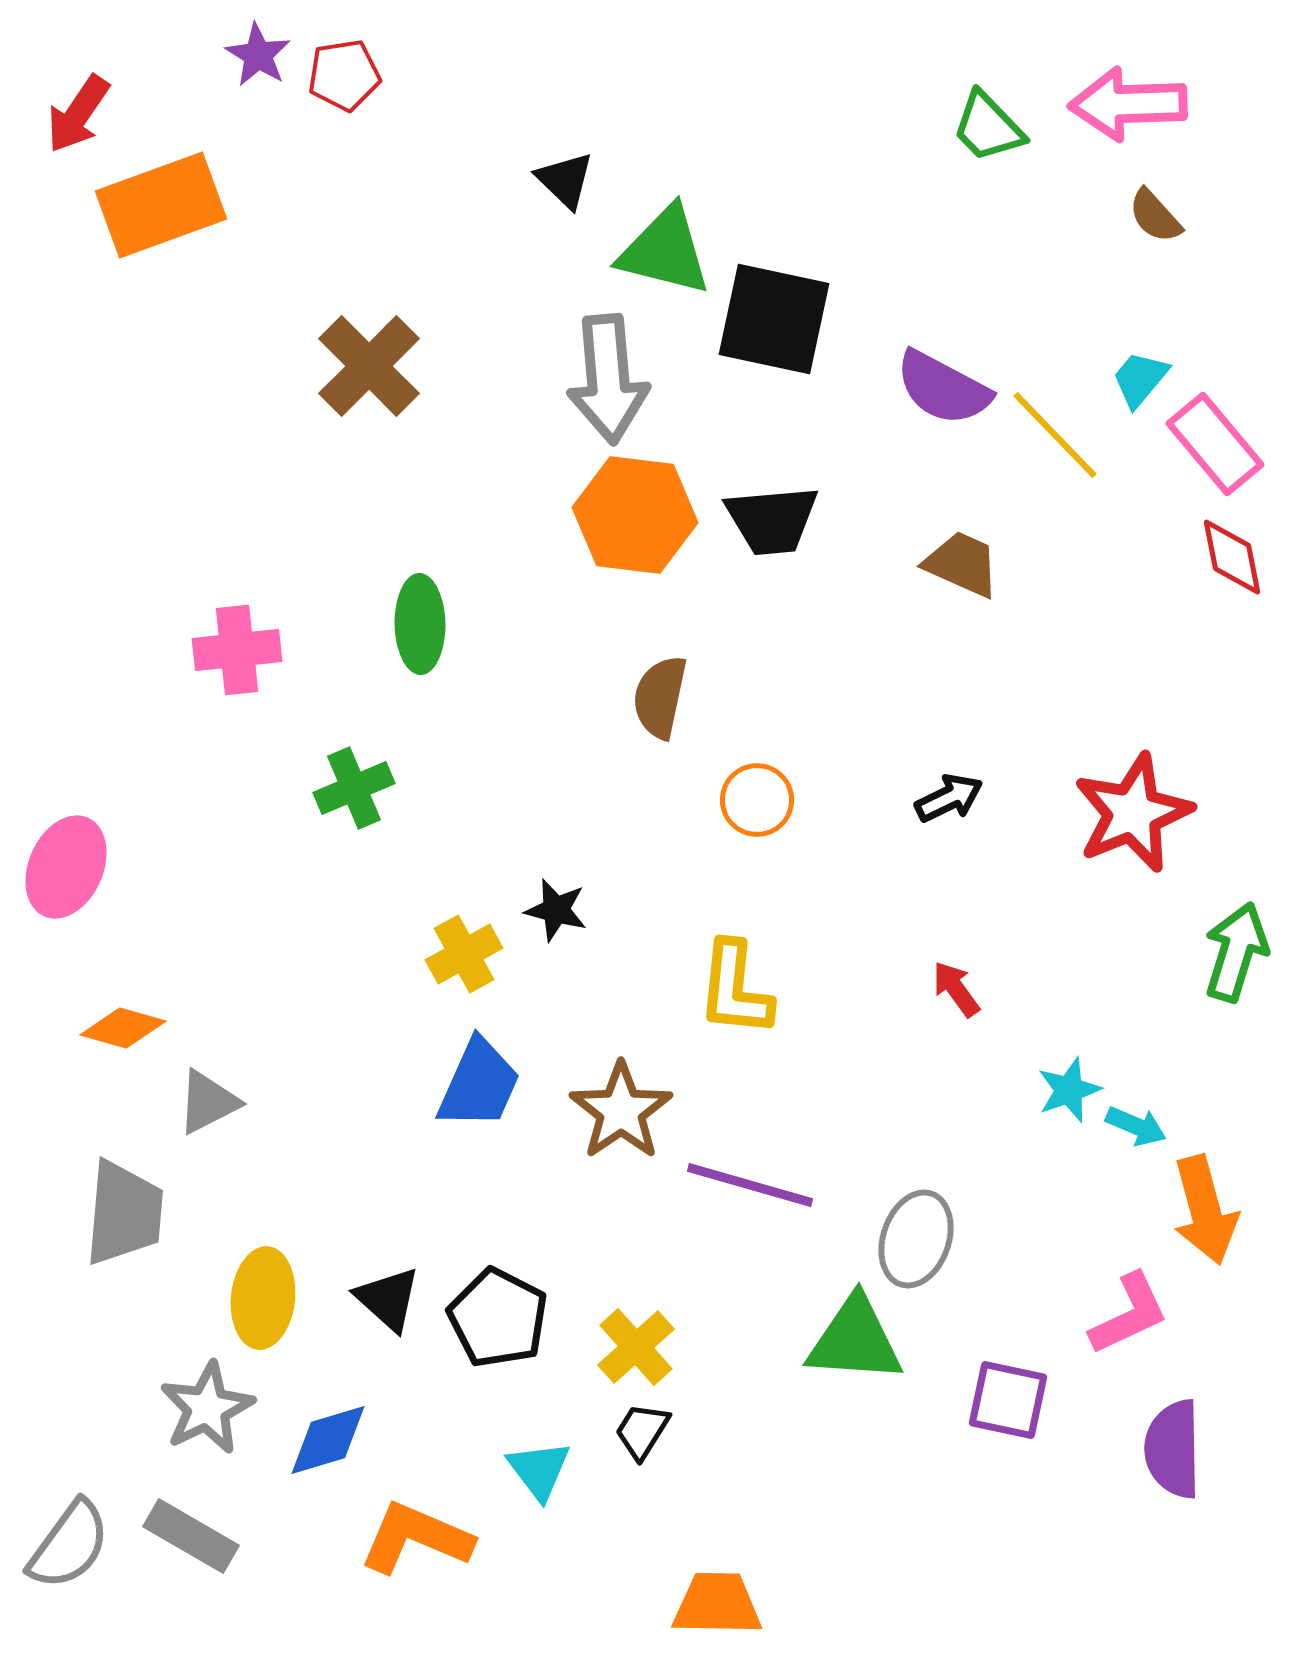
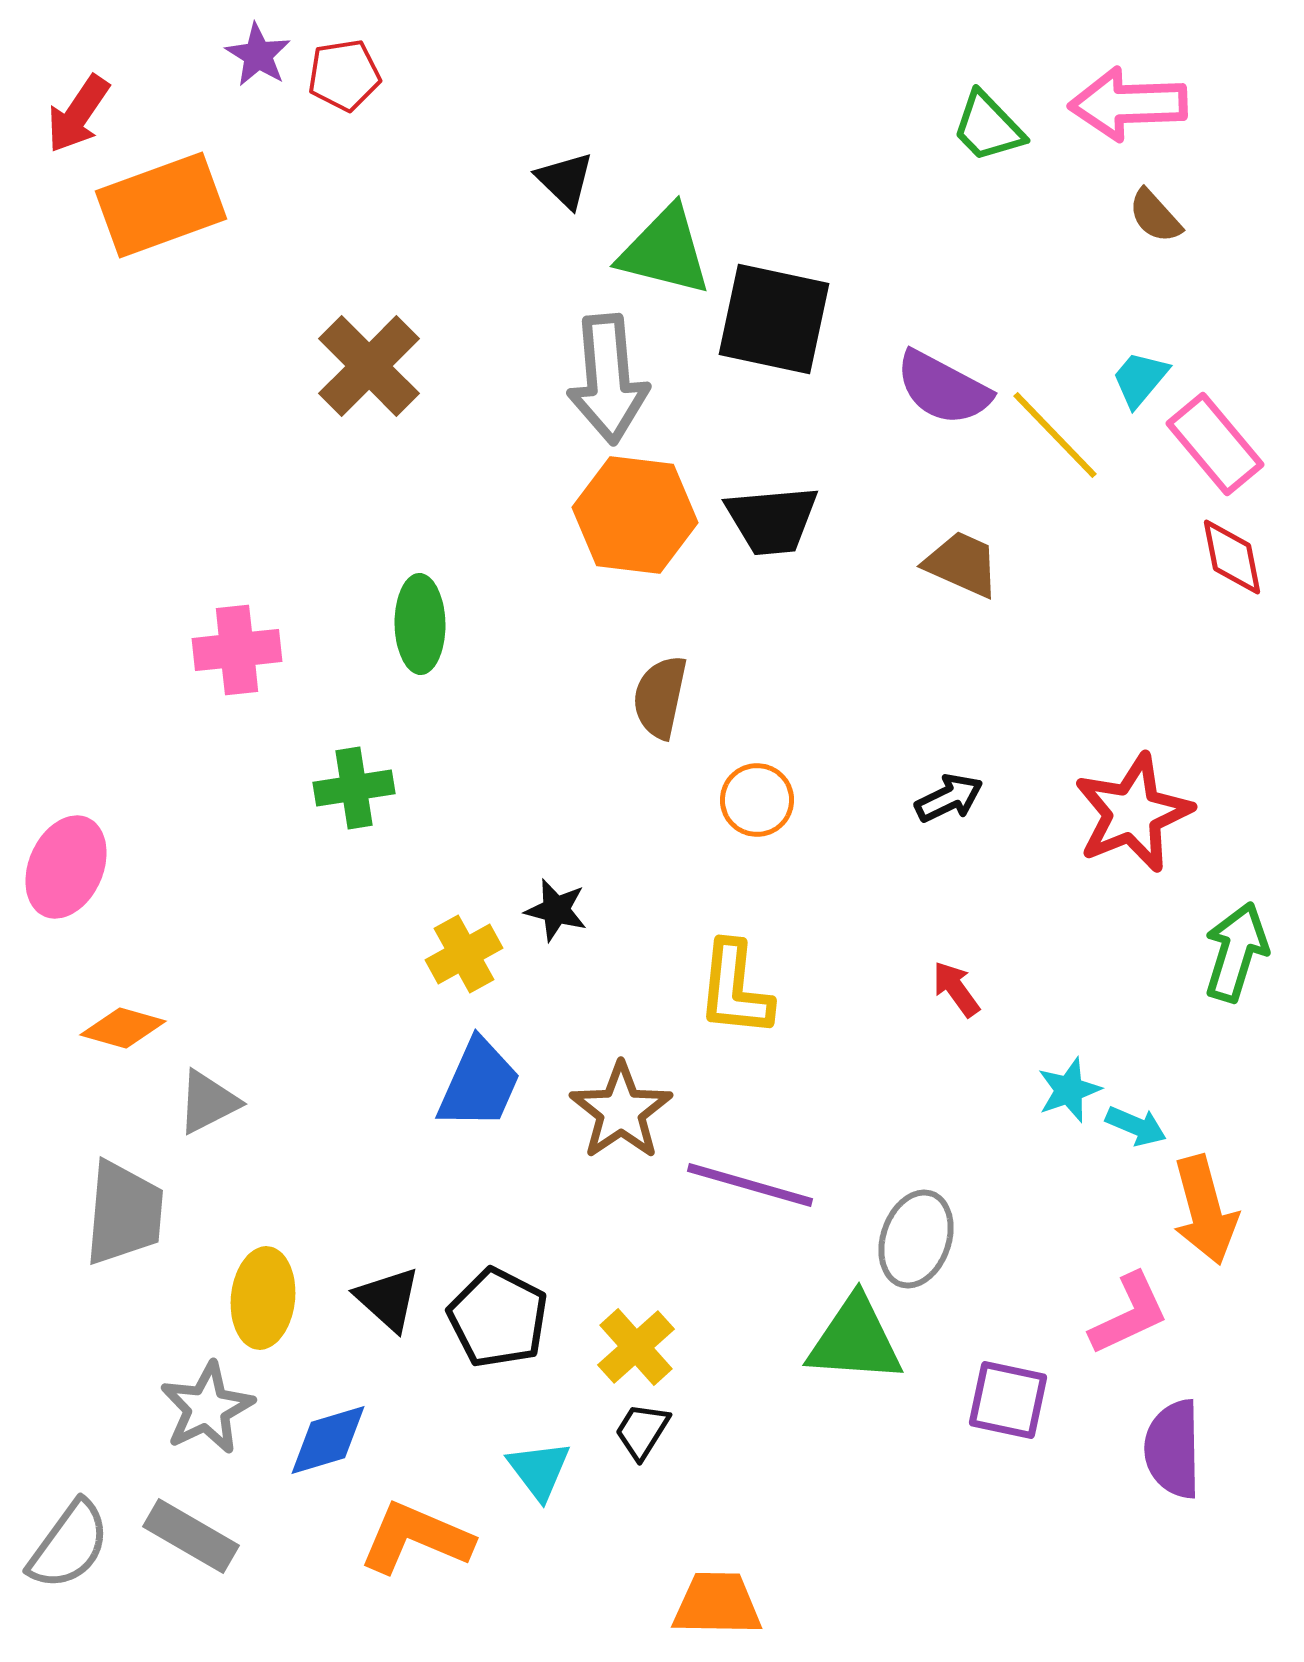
green cross at (354, 788): rotated 14 degrees clockwise
